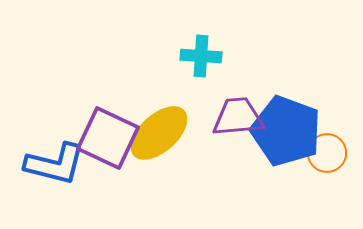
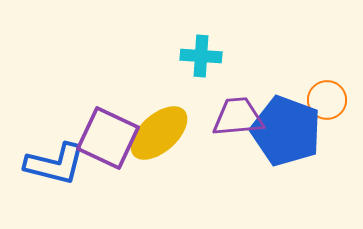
orange circle: moved 53 px up
